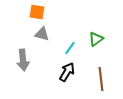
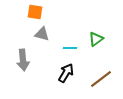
orange square: moved 2 px left
cyan line: rotated 56 degrees clockwise
black arrow: moved 1 px left, 1 px down
brown line: rotated 60 degrees clockwise
